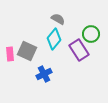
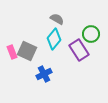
gray semicircle: moved 1 px left
pink rectangle: moved 2 px right, 2 px up; rotated 16 degrees counterclockwise
